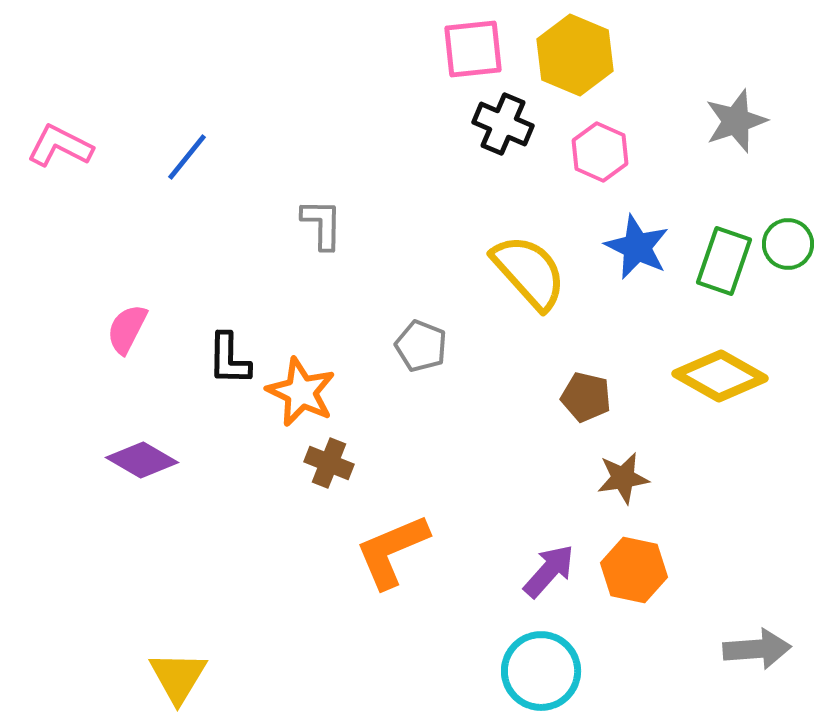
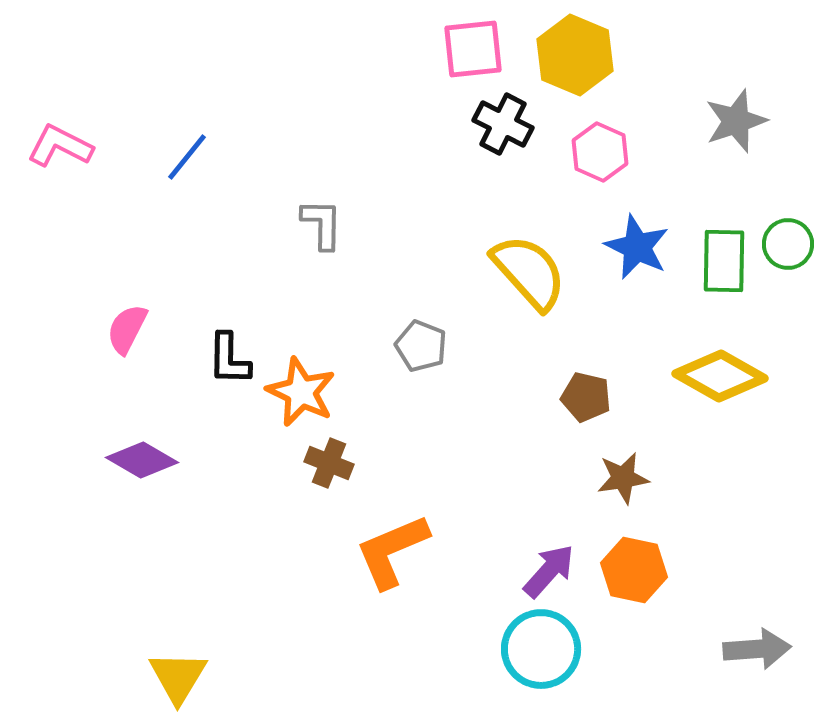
black cross: rotated 4 degrees clockwise
green rectangle: rotated 18 degrees counterclockwise
cyan circle: moved 22 px up
